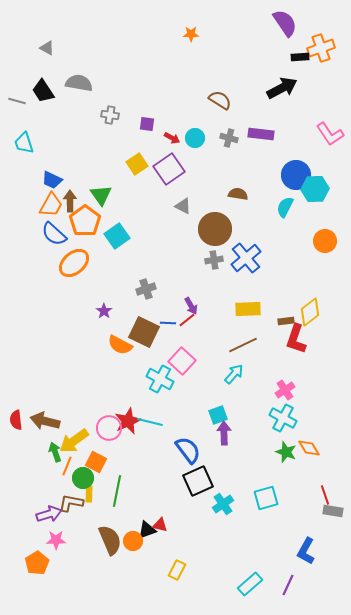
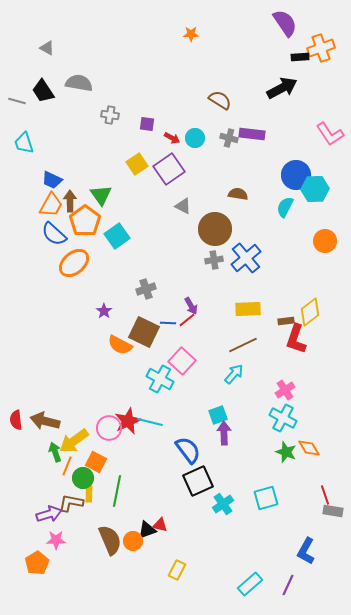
purple rectangle at (261, 134): moved 9 px left
